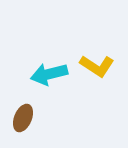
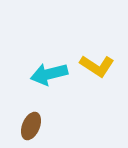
brown ellipse: moved 8 px right, 8 px down
